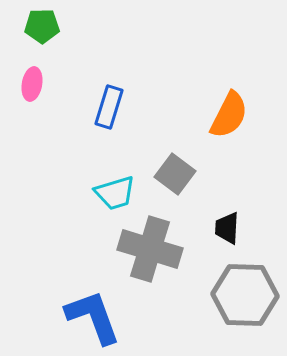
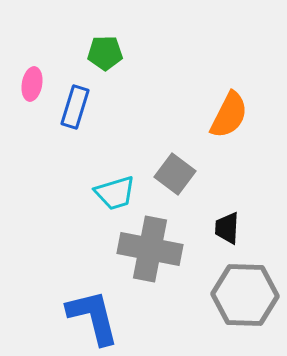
green pentagon: moved 63 px right, 27 px down
blue rectangle: moved 34 px left
gray cross: rotated 6 degrees counterclockwise
blue L-shape: rotated 6 degrees clockwise
